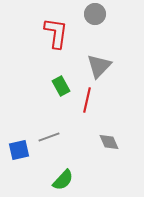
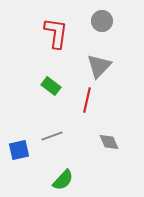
gray circle: moved 7 px right, 7 px down
green rectangle: moved 10 px left; rotated 24 degrees counterclockwise
gray line: moved 3 px right, 1 px up
